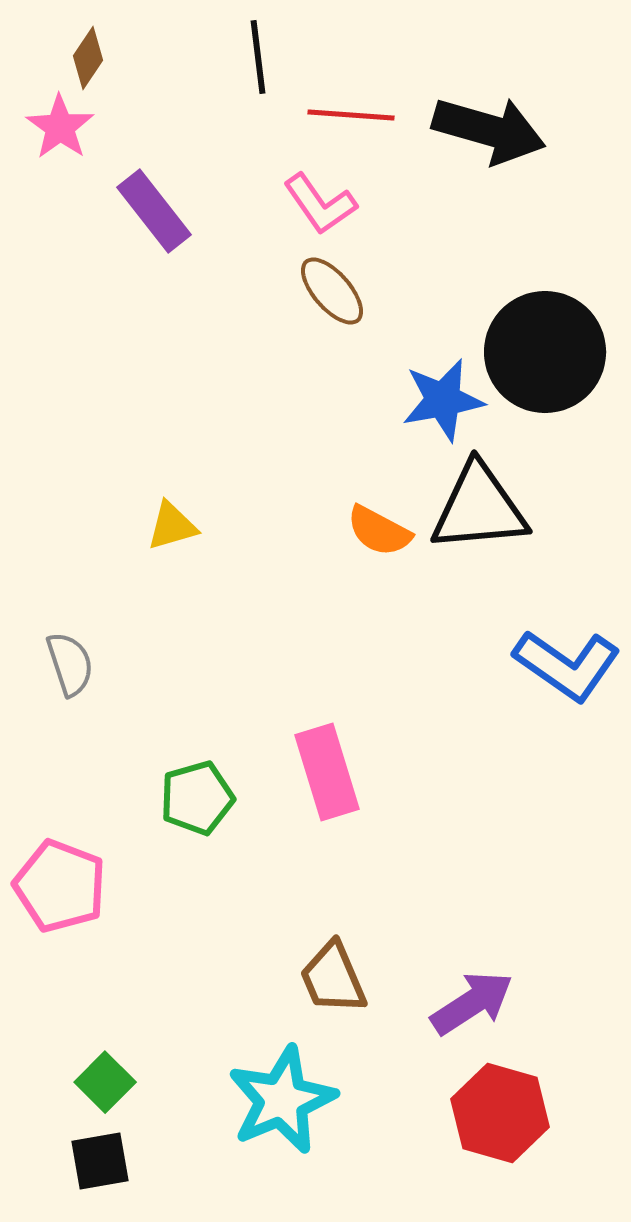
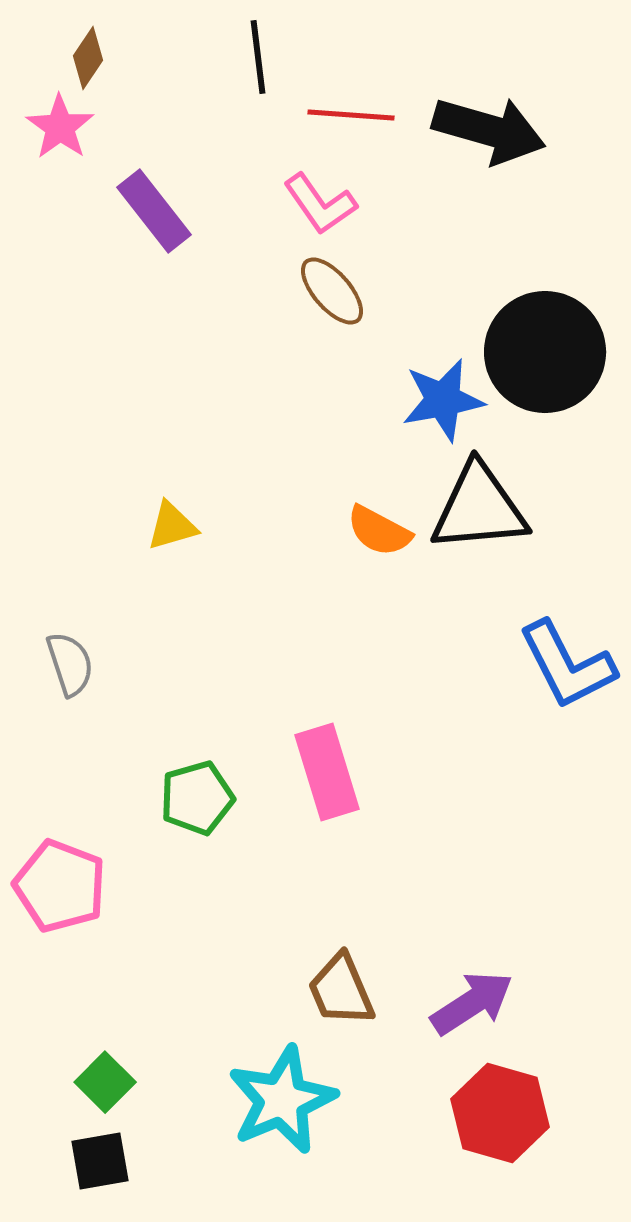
blue L-shape: rotated 28 degrees clockwise
brown trapezoid: moved 8 px right, 12 px down
